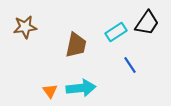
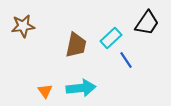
brown star: moved 2 px left, 1 px up
cyan rectangle: moved 5 px left, 6 px down; rotated 10 degrees counterclockwise
blue line: moved 4 px left, 5 px up
orange triangle: moved 5 px left
